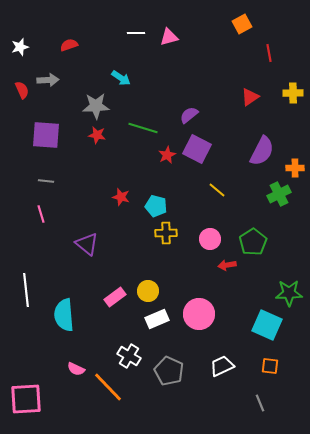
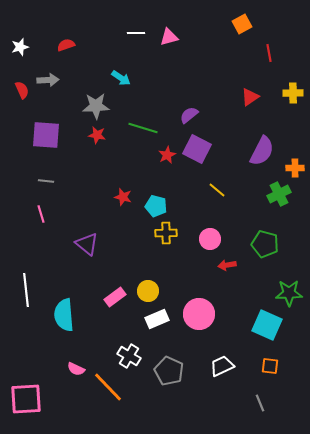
red semicircle at (69, 45): moved 3 px left
red star at (121, 197): moved 2 px right
green pentagon at (253, 242): moved 12 px right, 2 px down; rotated 24 degrees counterclockwise
